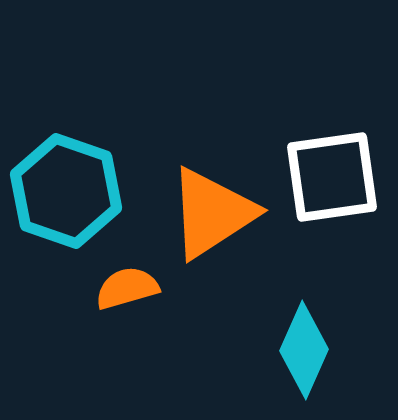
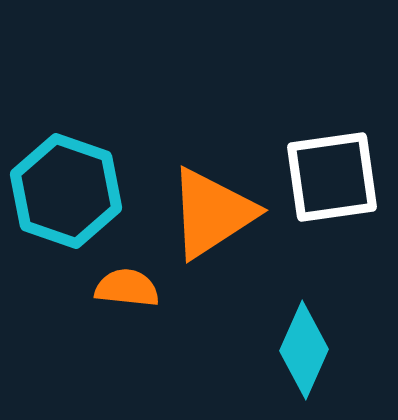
orange semicircle: rotated 22 degrees clockwise
